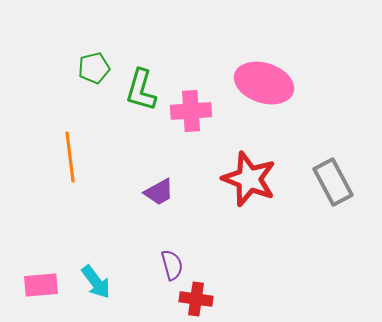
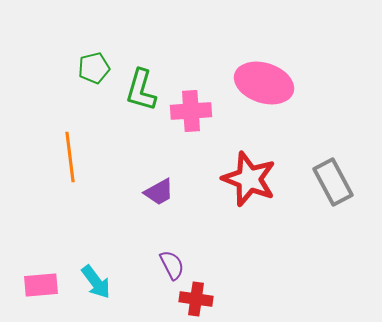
purple semicircle: rotated 12 degrees counterclockwise
